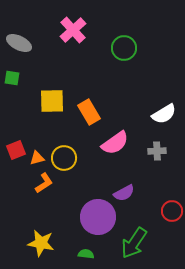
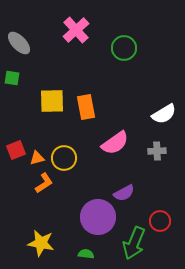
pink cross: moved 3 px right
gray ellipse: rotated 20 degrees clockwise
orange rectangle: moved 3 px left, 5 px up; rotated 20 degrees clockwise
red circle: moved 12 px left, 10 px down
green arrow: rotated 12 degrees counterclockwise
